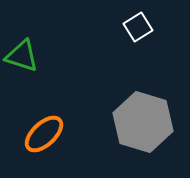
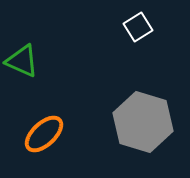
green triangle: moved 5 px down; rotated 6 degrees clockwise
